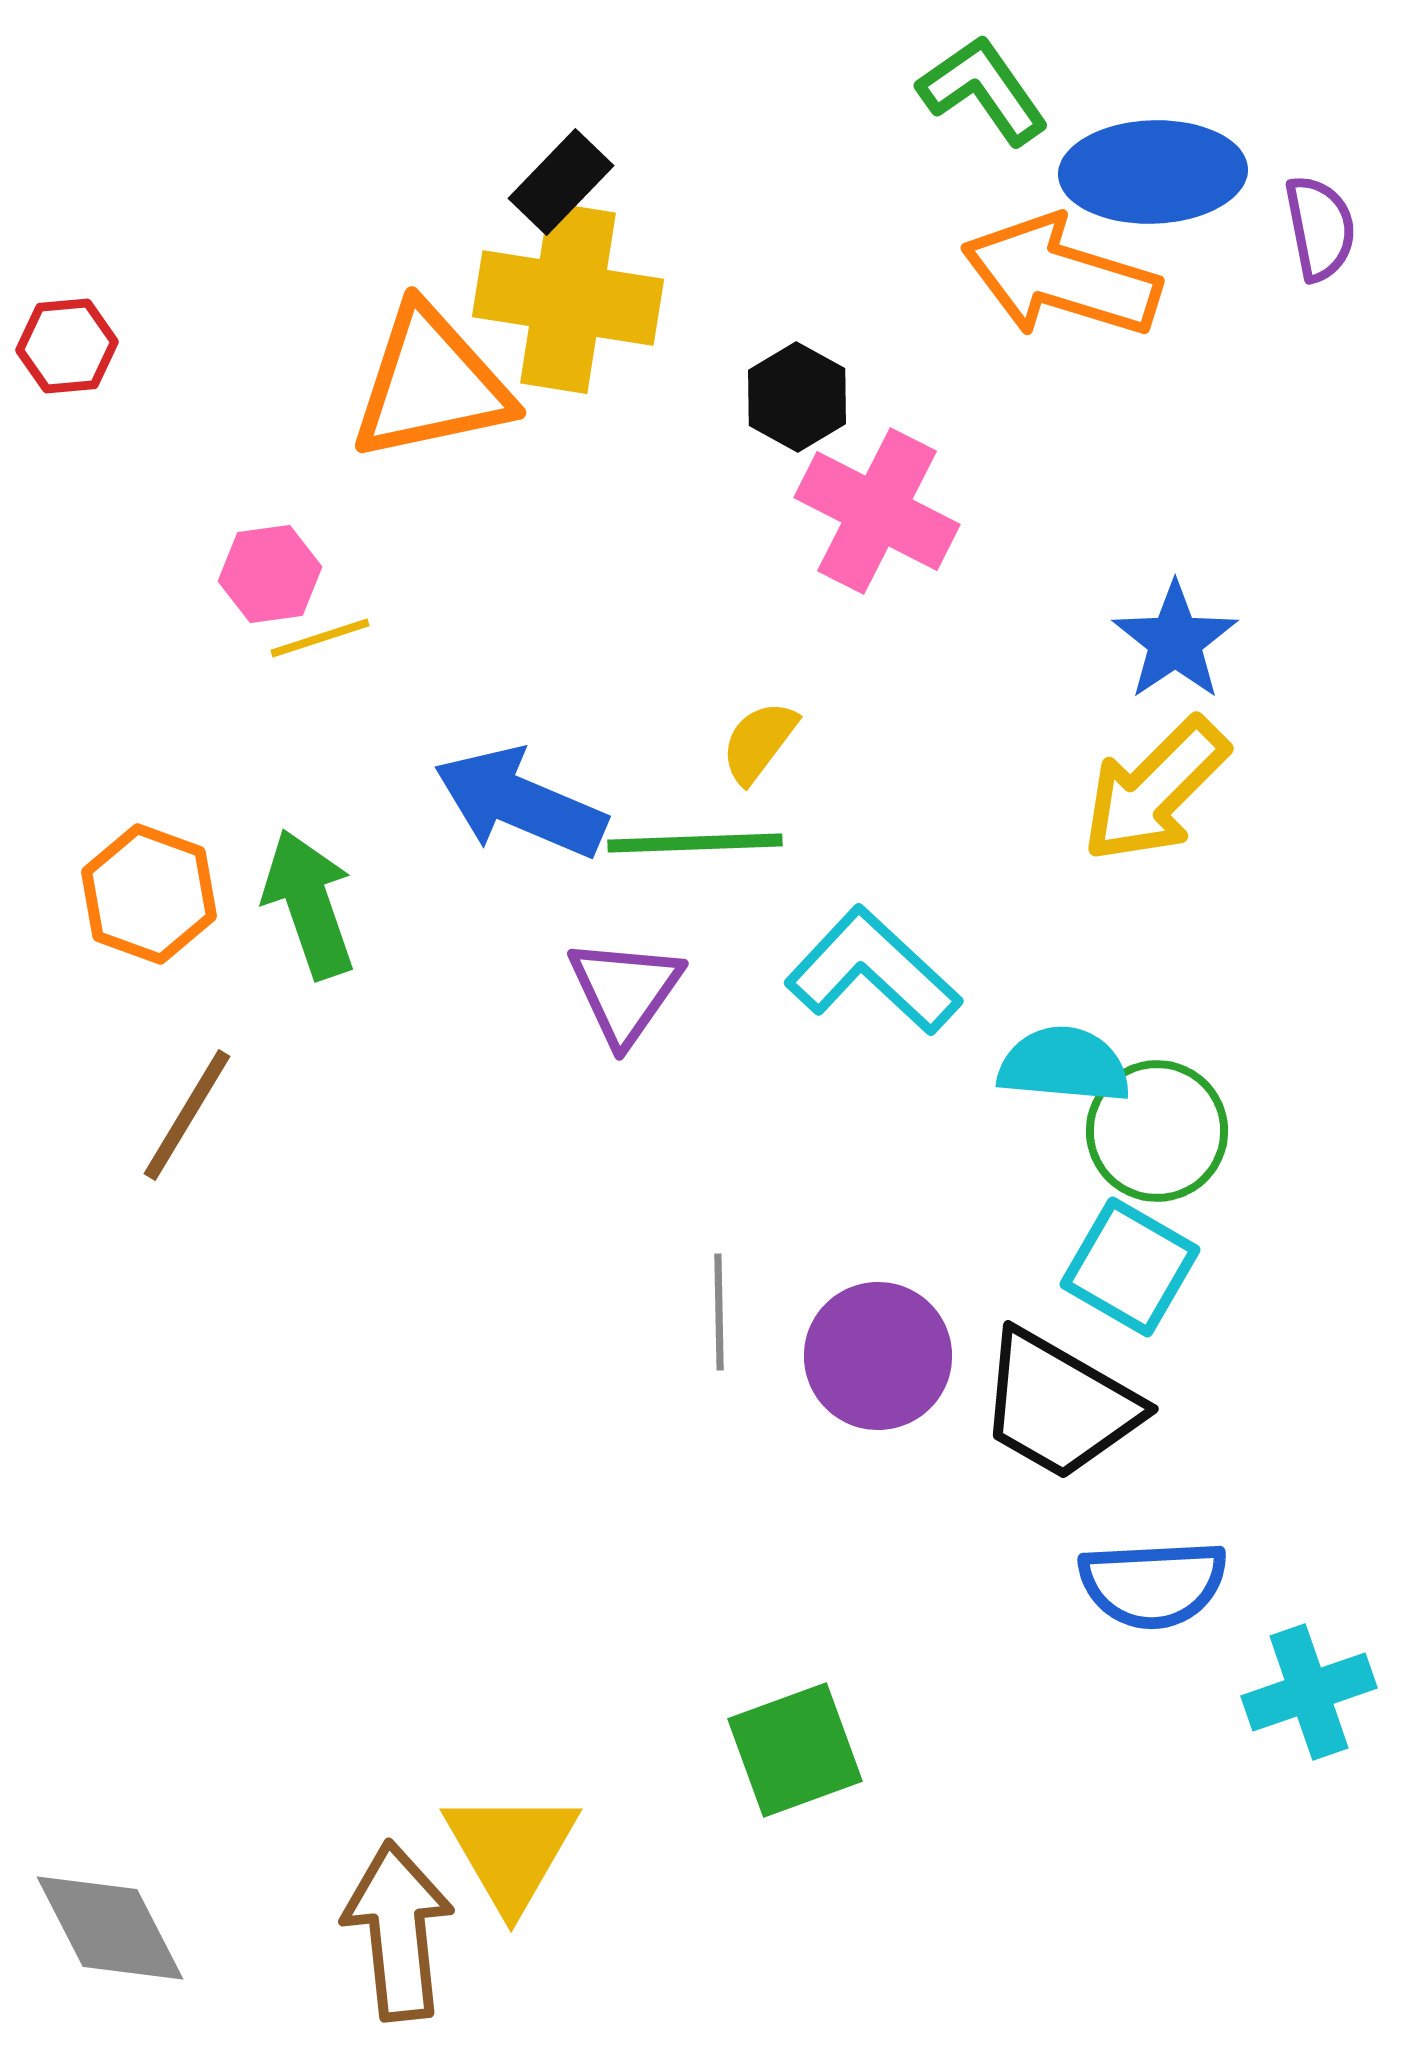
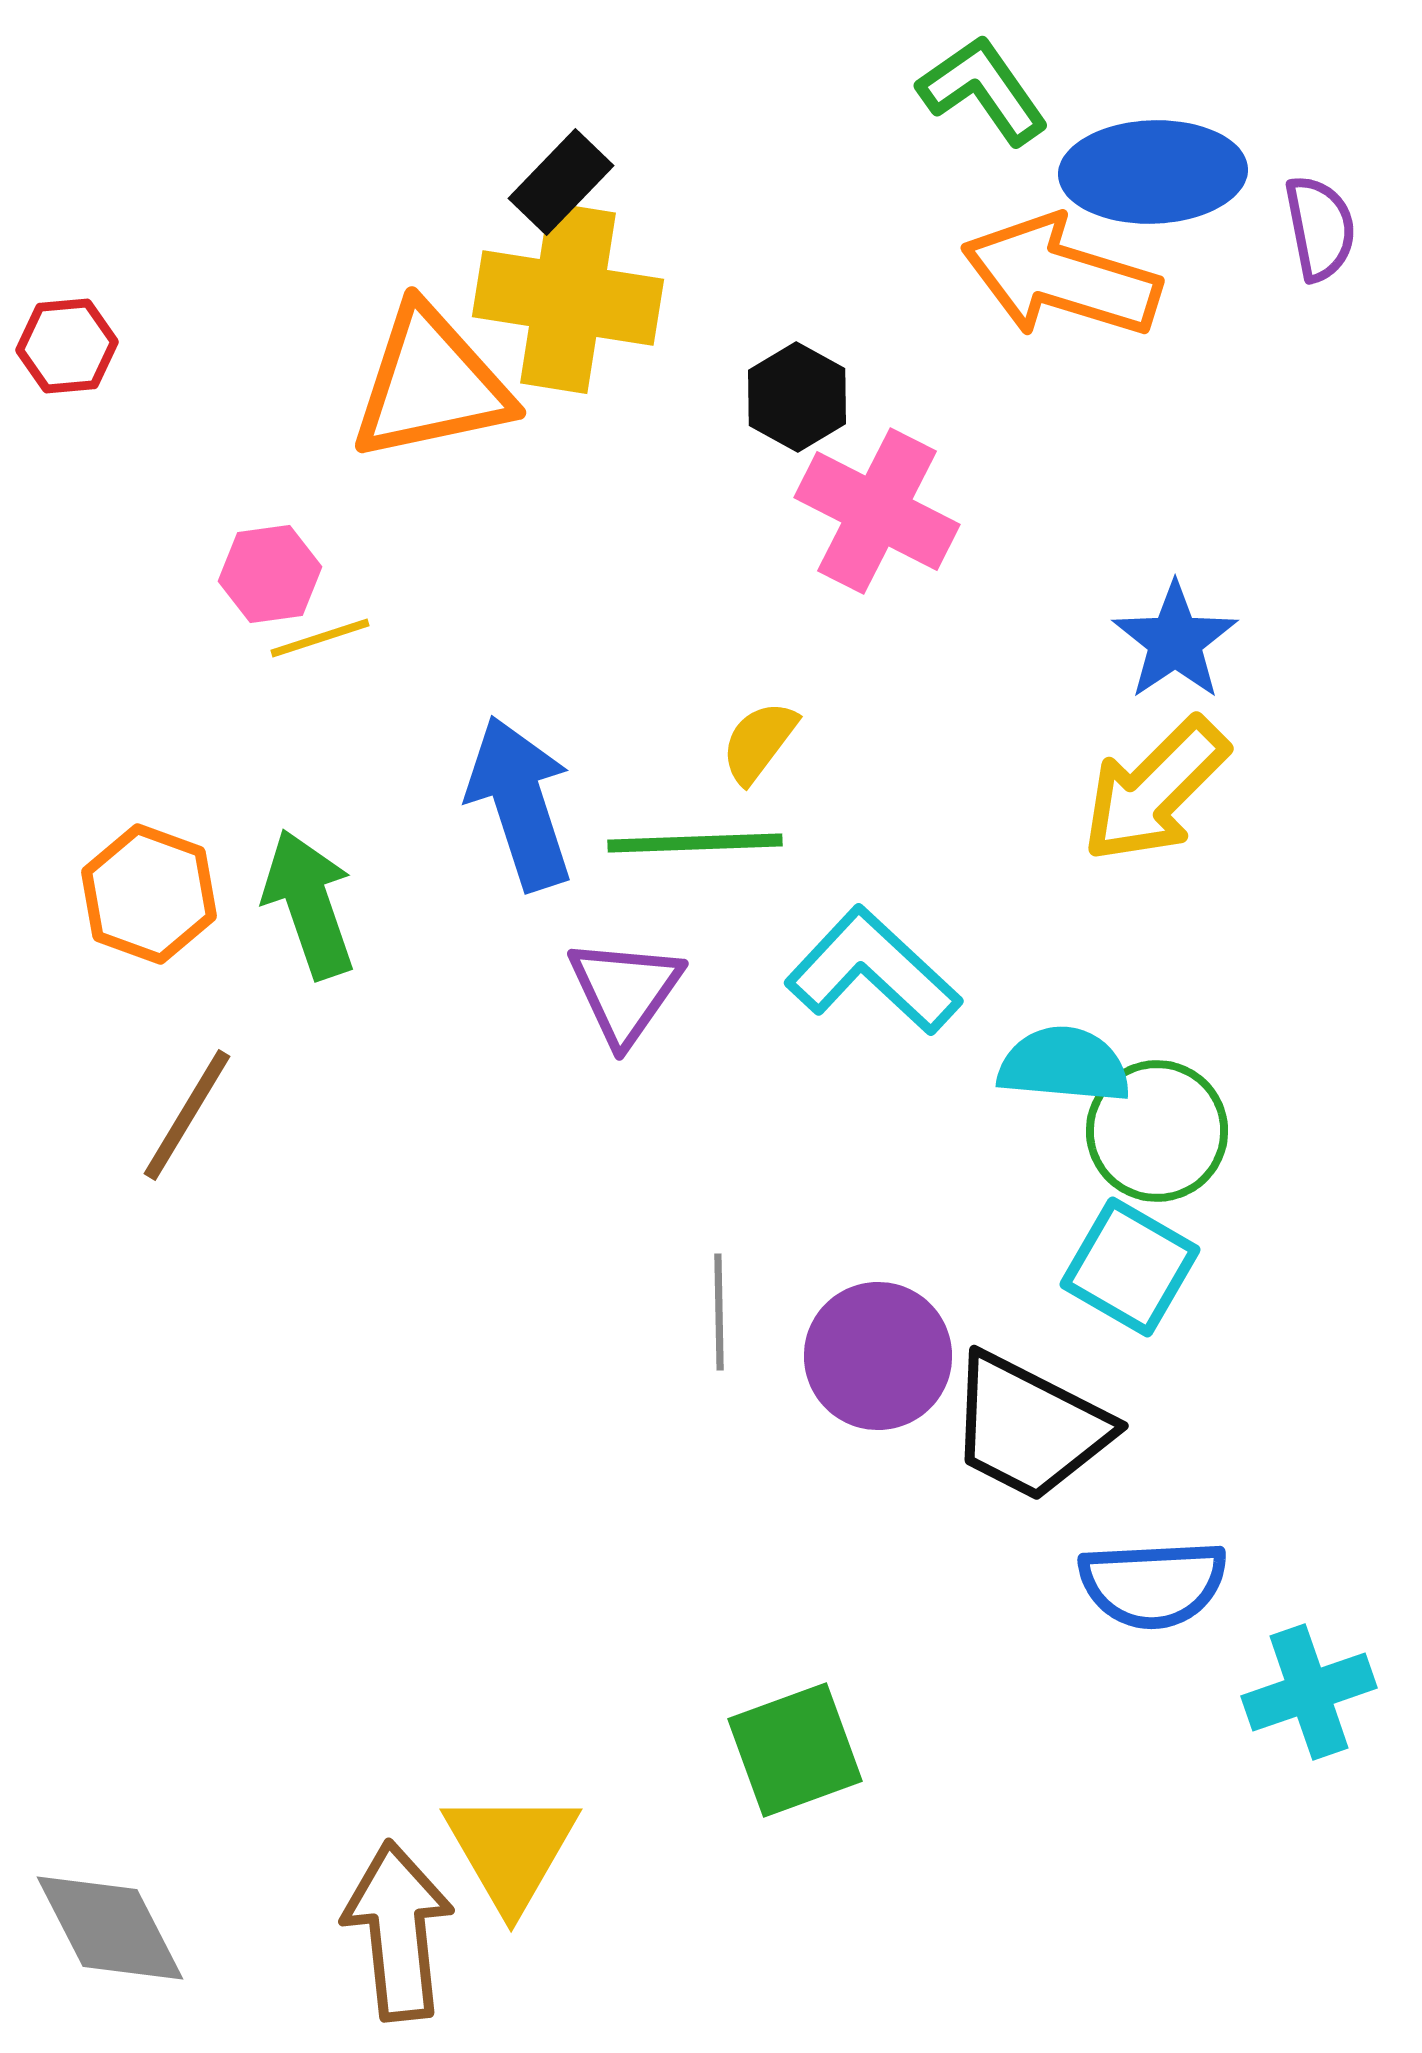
blue arrow: rotated 49 degrees clockwise
black trapezoid: moved 30 px left, 22 px down; rotated 3 degrees counterclockwise
